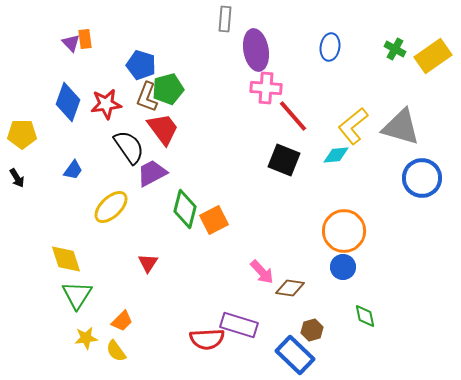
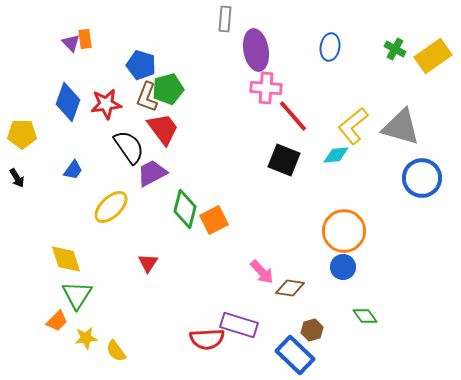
green diamond at (365, 316): rotated 25 degrees counterclockwise
orange trapezoid at (122, 321): moved 65 px left
